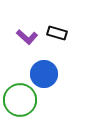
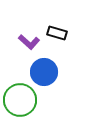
purple L-shape: moved 2 px right, 5 px down
blue circle: moved 2 px up
